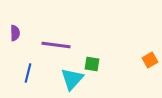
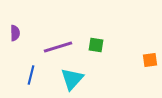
purple line: moved 2 px right, 2 px down; rotated 24 degrees counterclockwise
orange square: rotated 21 degrees clockwise
green square: moved 4 px right, 19 px up
blue line: moved 3 px right, 2 px down
